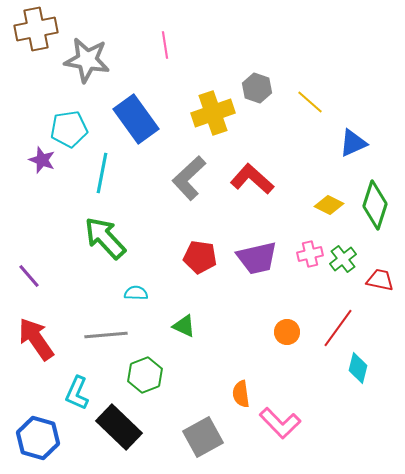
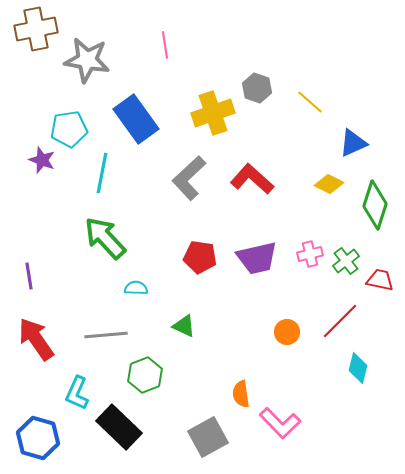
yellow diamond: moved 21 px up
green cross: moved 3 px right, 2 px down
purple line: rotated 32 degrees clockwise
cyan semicircle: moved 5 px up
red line: moved 2 px right, 7 px up; rotated 9 degrees clockwise
gray square: moved 5 px right
